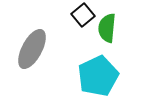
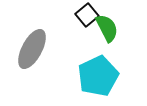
black square: moved 4 px right
green semicircle: rotated 148 degrees clockwise
